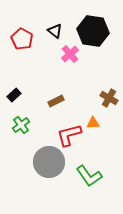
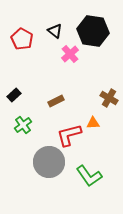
green cross: moved 2 px right
